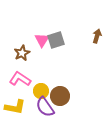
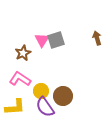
brown arrow: moved 2 px down; rotated 32 degrees counterclockwise
brown star: moved 1 px right
brown circle: moved 3 px right
yellow L-shape: rotated 15 degrees counterclockwise
